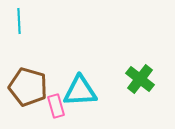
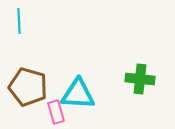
green cross: rotated 32 degrees counterclockwise
cyan triangle: moved 2 px left, 3 px down; rotated 6 degrees clockwise
pink rectangle: moved 6 px down
